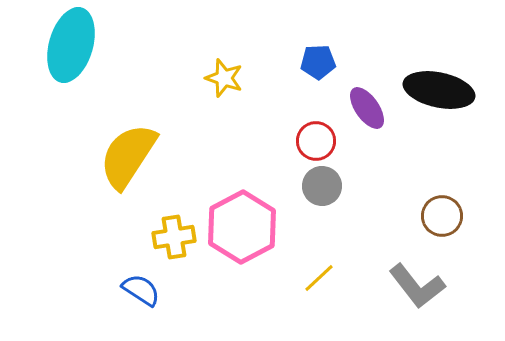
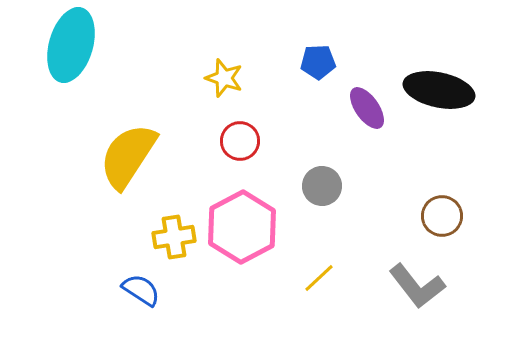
red circle: moved 76 px left
